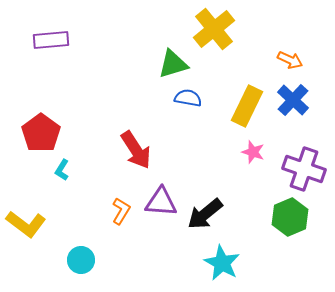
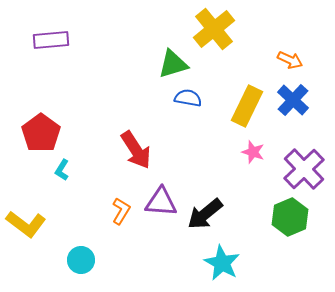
purple cross: rotated 27 degrees clockwise
